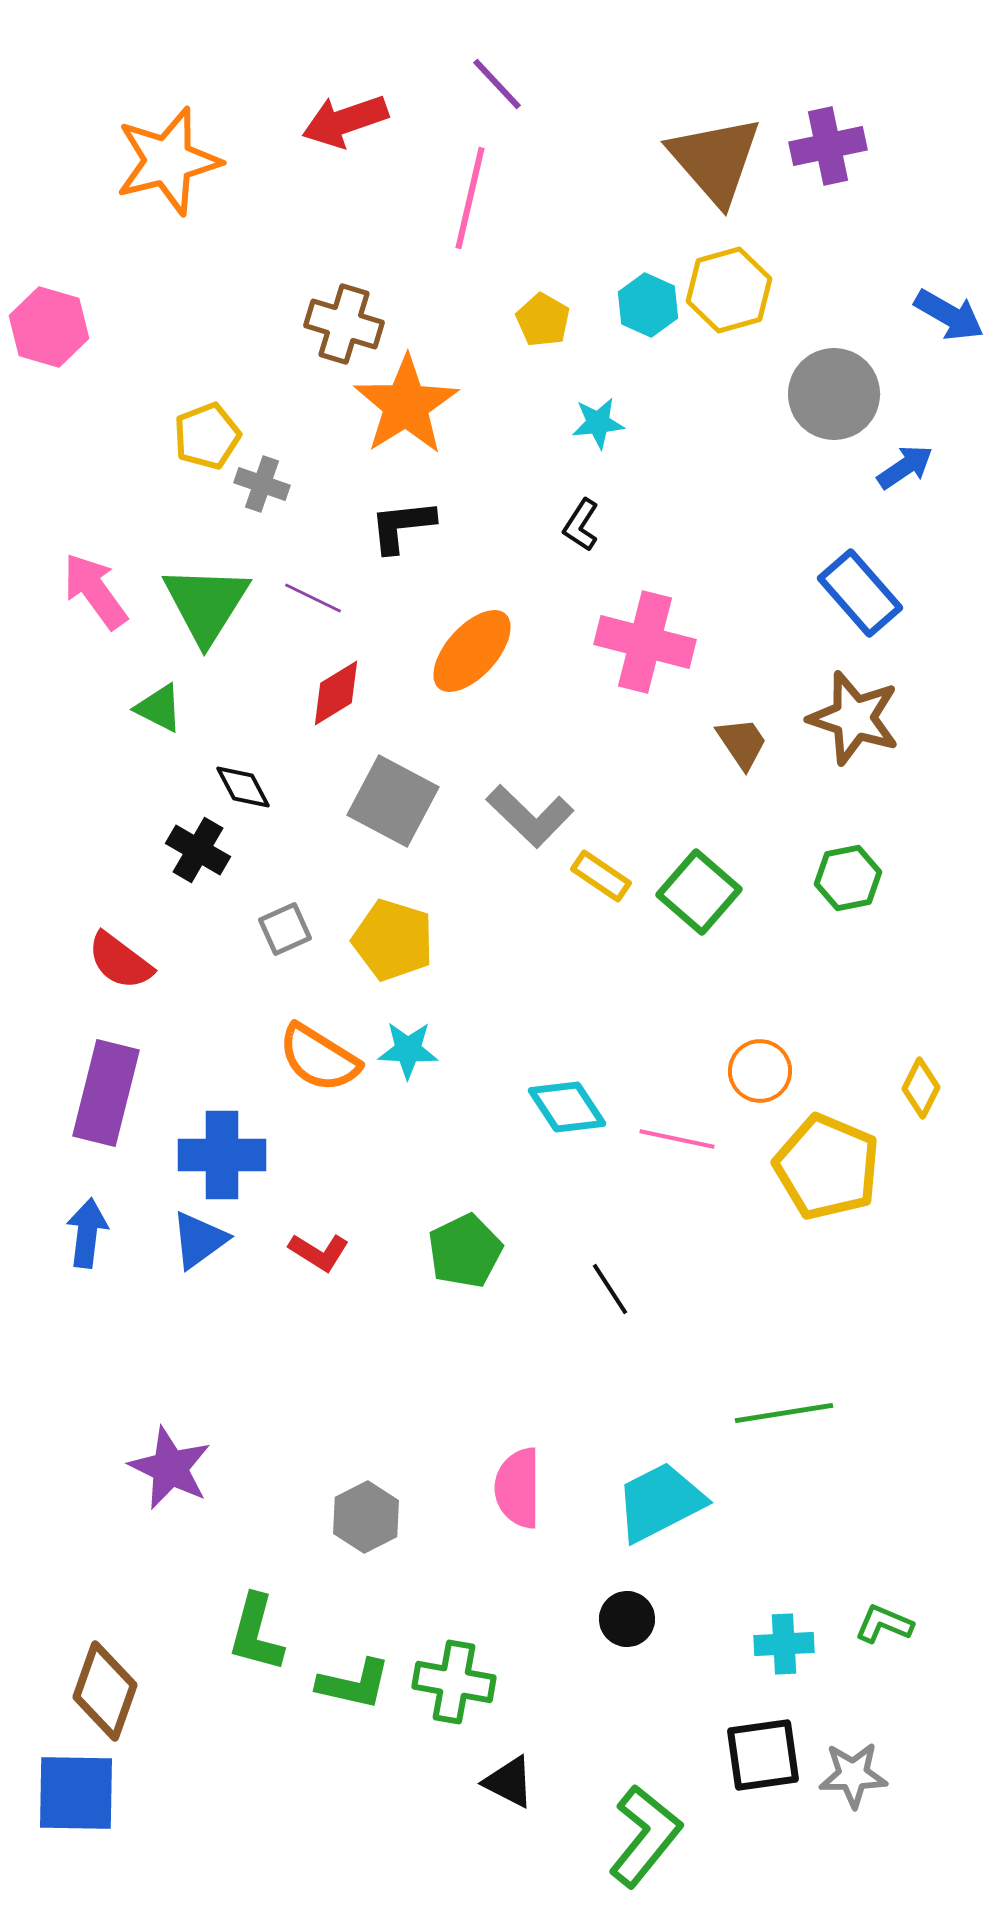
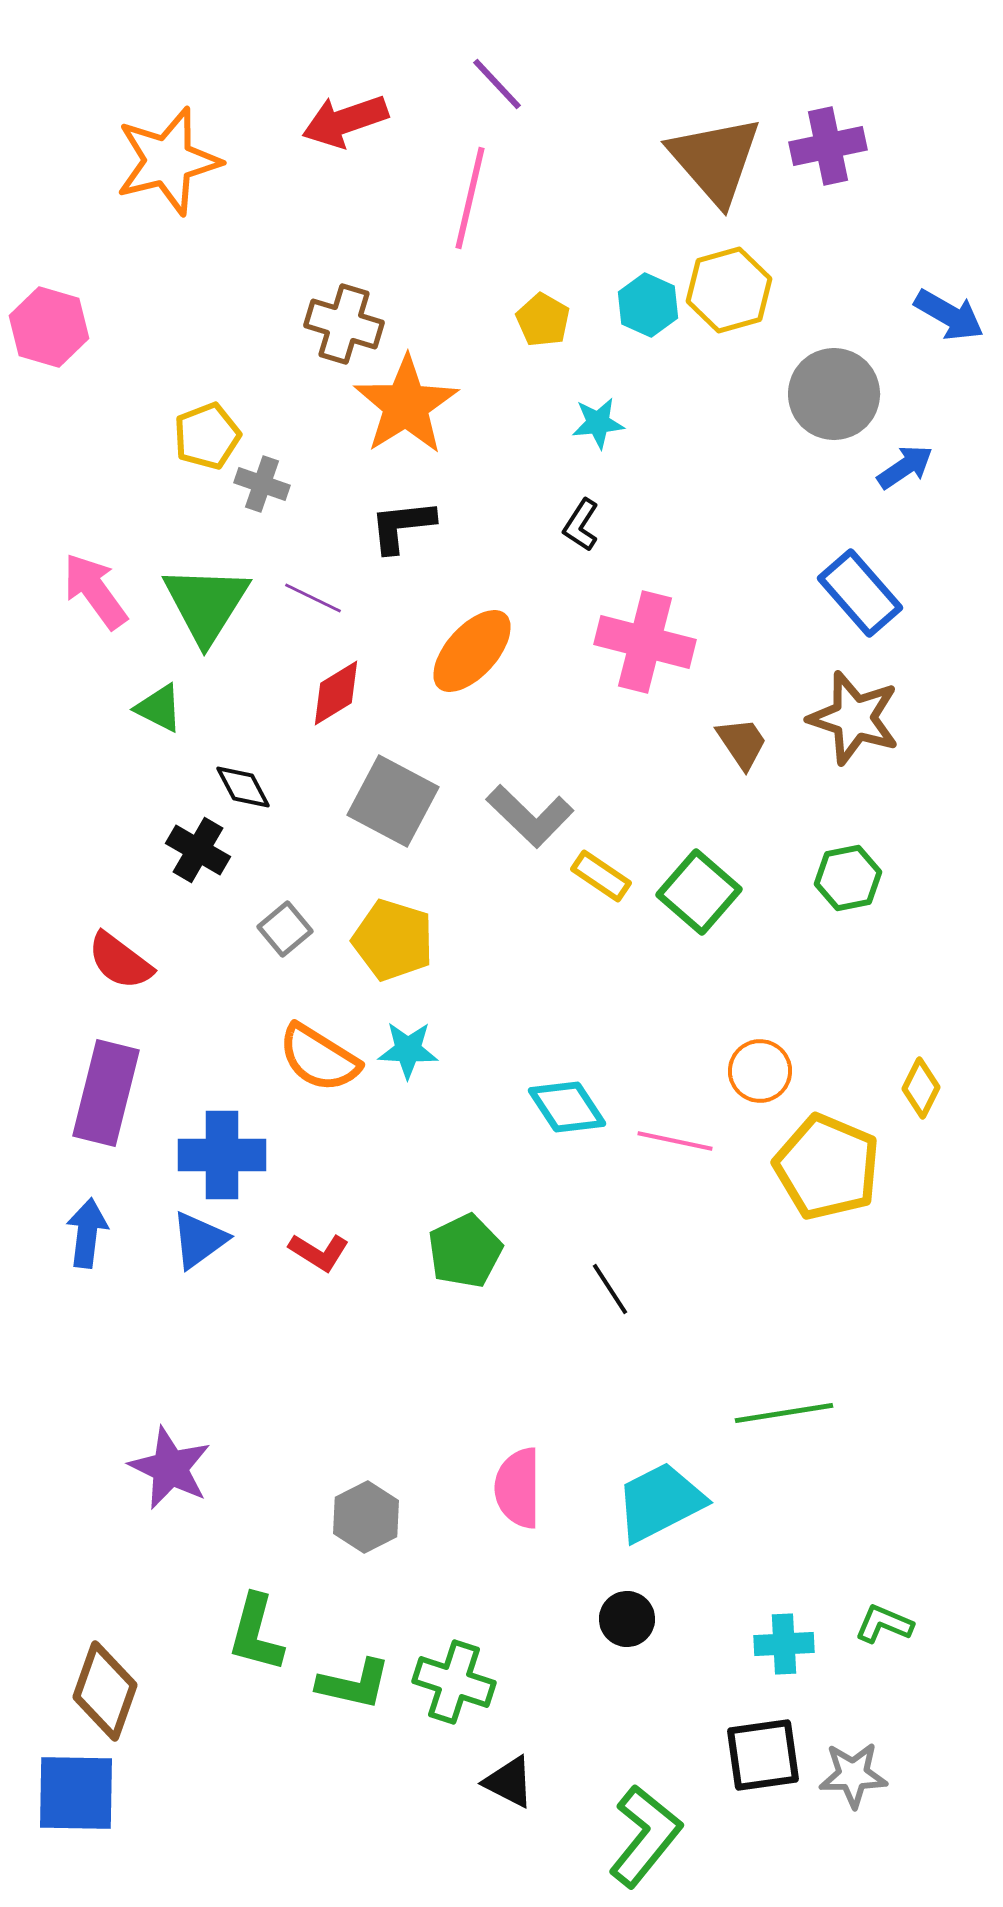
gray square at (285, 929): rotated 16 degrees counterclockwise
pink line at (677, 1139): moved 2 px left, 2 px down
green cross at (454, 1682): rotated 8 degrees clockwise
